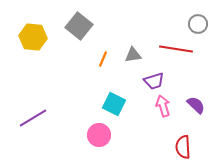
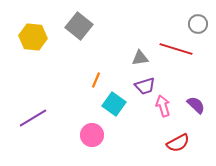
red line: rotated 8 degrees clockwise
gray triangle: moved 7 px right, 3 px down
orange line: moved 7 px left, 21 px down
purple trapezoid: moved 9 px left, 5 px down
cyan square: rotated 10 degrees clockwise
pink circle: moved 7 px left
red semicircle: moved 5 px left, 4 px up; rotated 115 degrees counterclockwise
